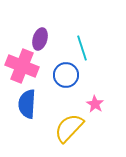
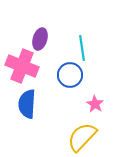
cyan line: rotated 10 degrees clockwise
blue circle: moved 4 px right
yellow semicircle: moved 13 px right, 9 px down
